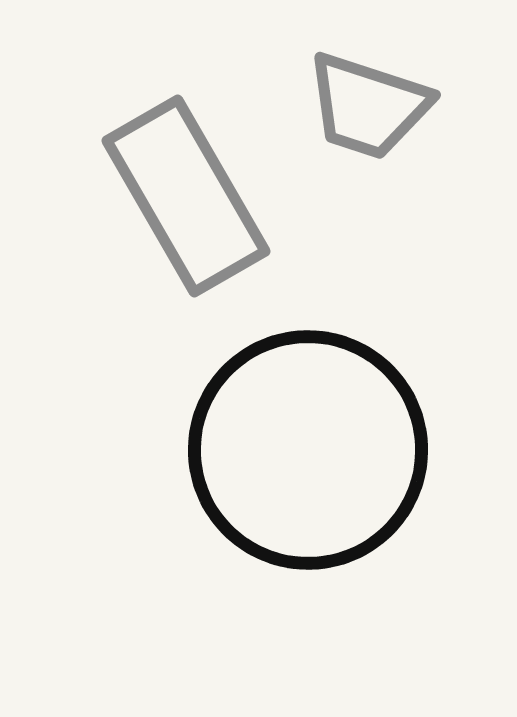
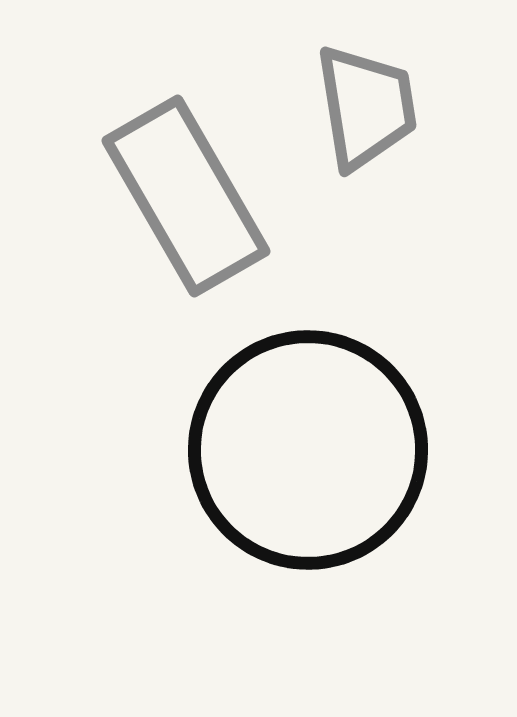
gray trapezoid: moved 2 px left, 1 px down; rotated 117 degrees counterclockwise
